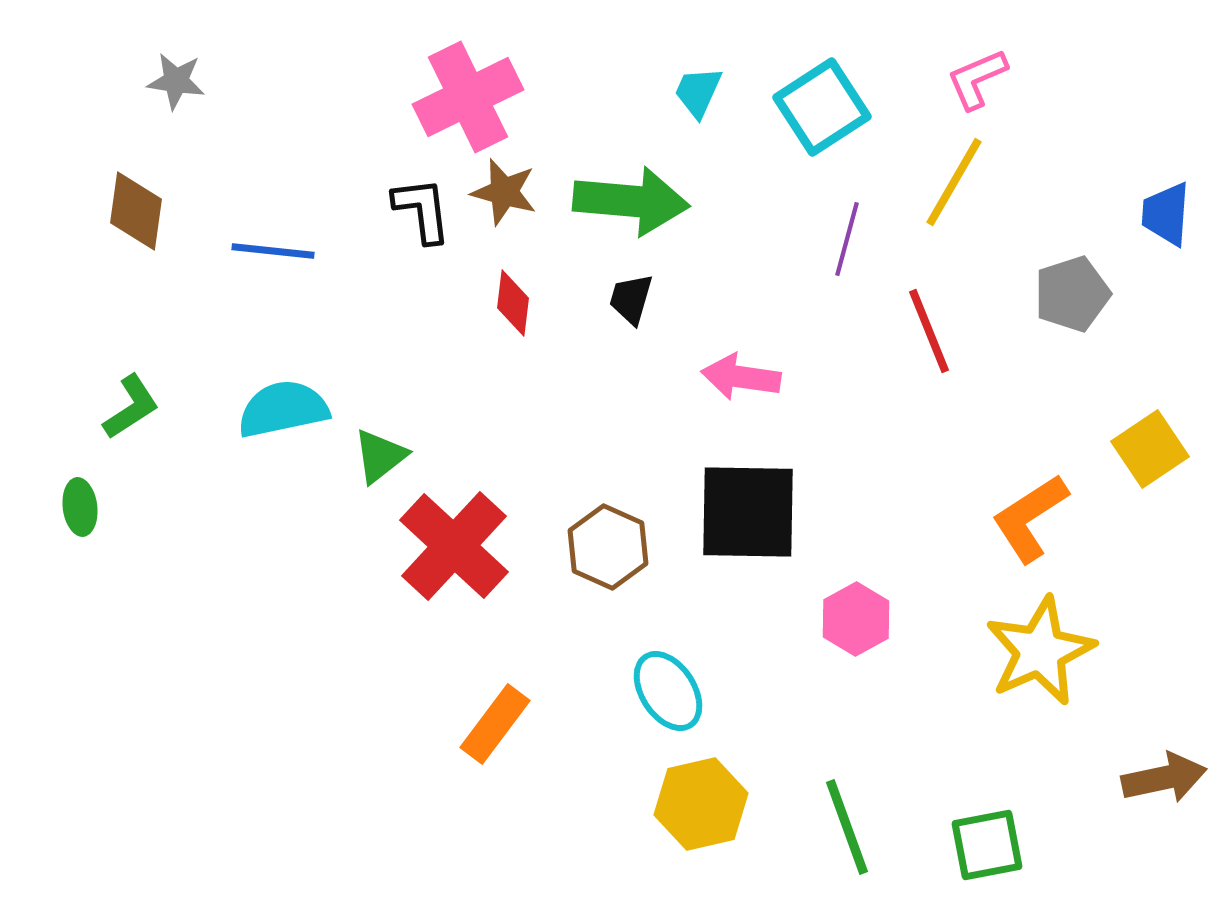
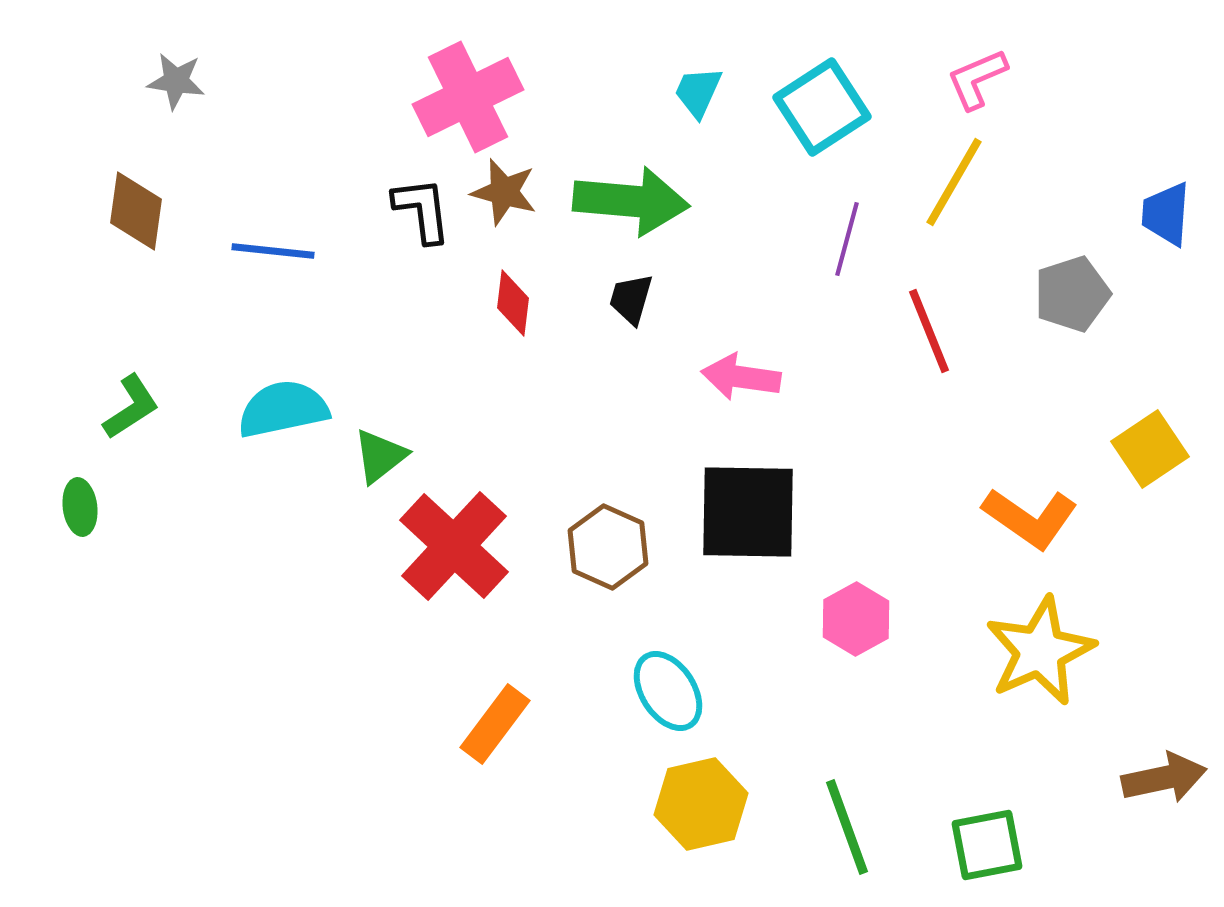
orange L-shape: rotated 112 degrees counterclockwise
